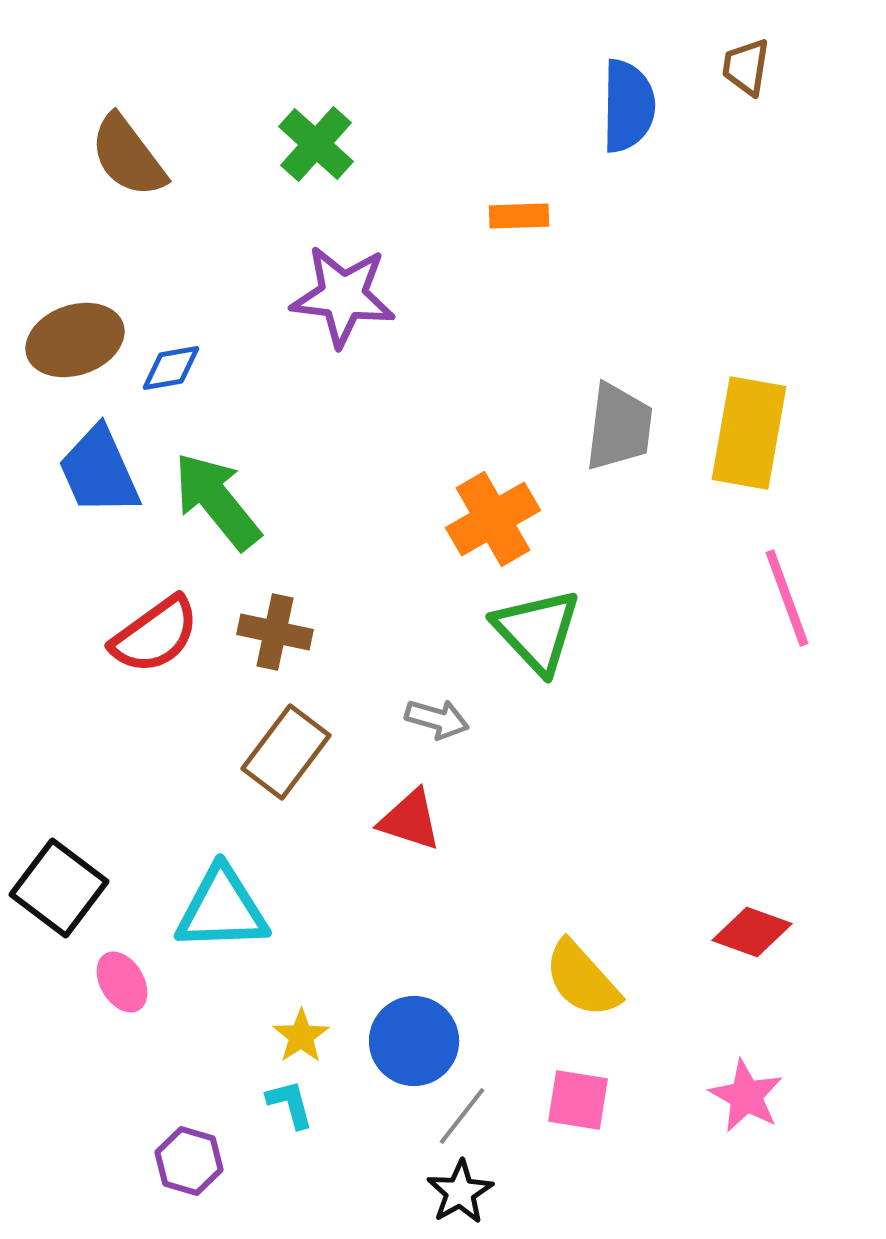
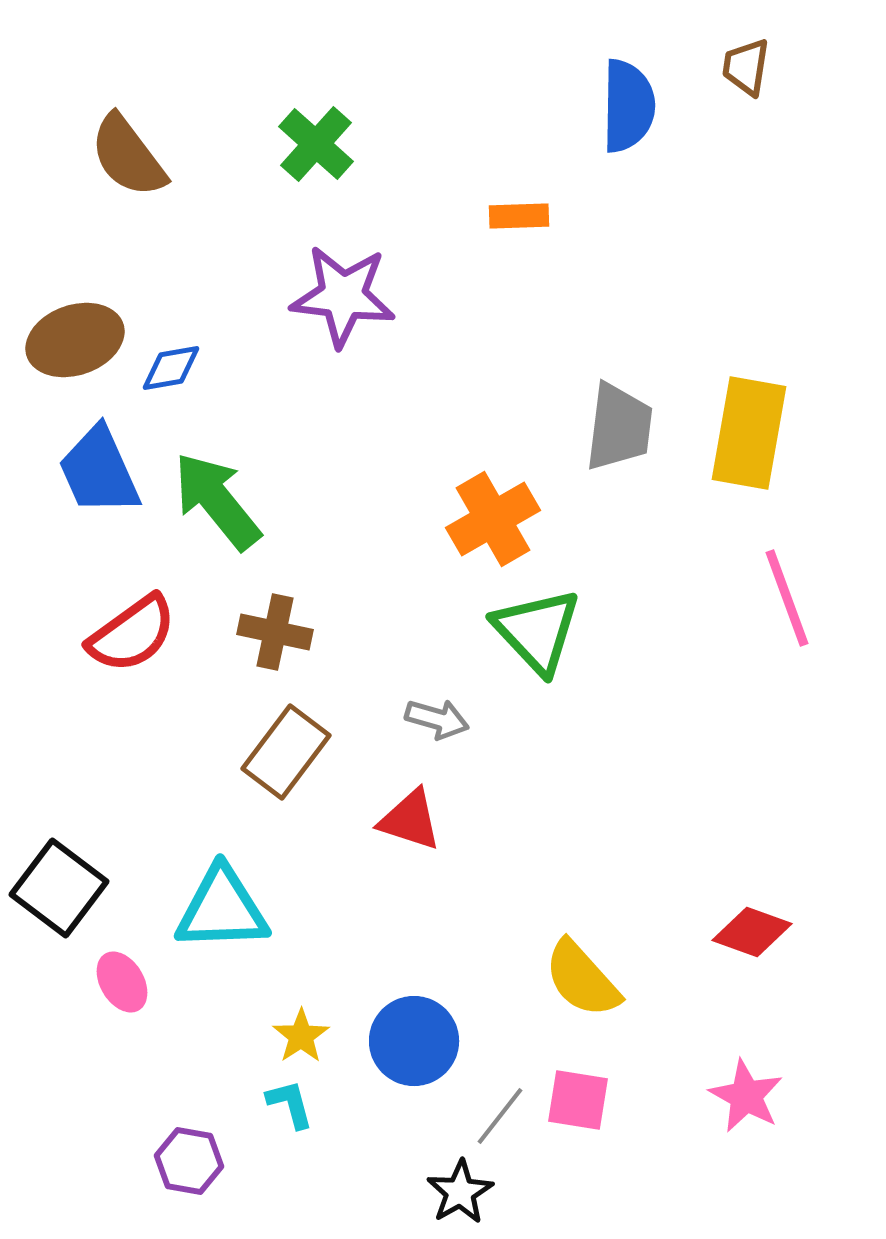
red semicircle: moved 23 px left, 1 px up
gray line: moved 38 px right
purple hexagon: rotated 6 degrees counterclockwise
